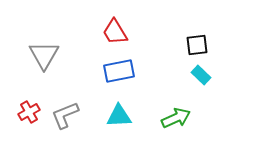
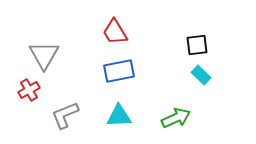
red cross: moved 22 px up
